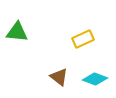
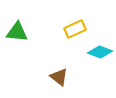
yellow rectangle: moved 8 px left, 10 px up
cyan diamond: moved 5 px right, 27 px up
